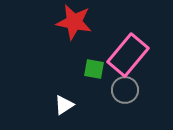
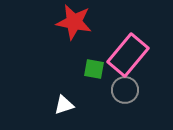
white triangle: rotated 15 degrees clockwise
